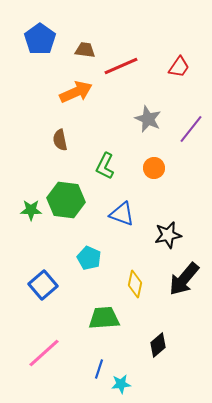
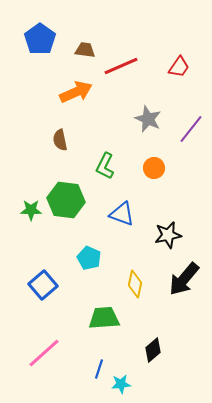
black diamond: moved 5 px left, 5 px down
